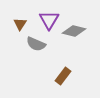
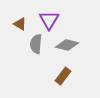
brown triangle: rotated 32 degrees counterclockwise
gray diamond: moved 7 px left, 14 px down
gray semicircle: rotated 72 degrees clockwise
